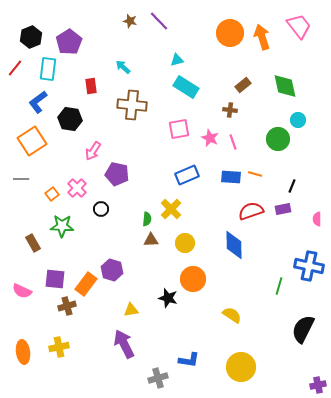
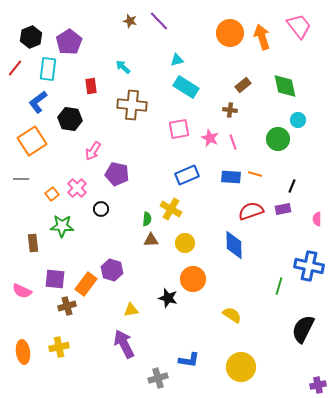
yellow cross at (171, 209): rotated 15 degrees counterclockwise
brown rectangle at (33, 243): rotated 24 degrees clockwise
